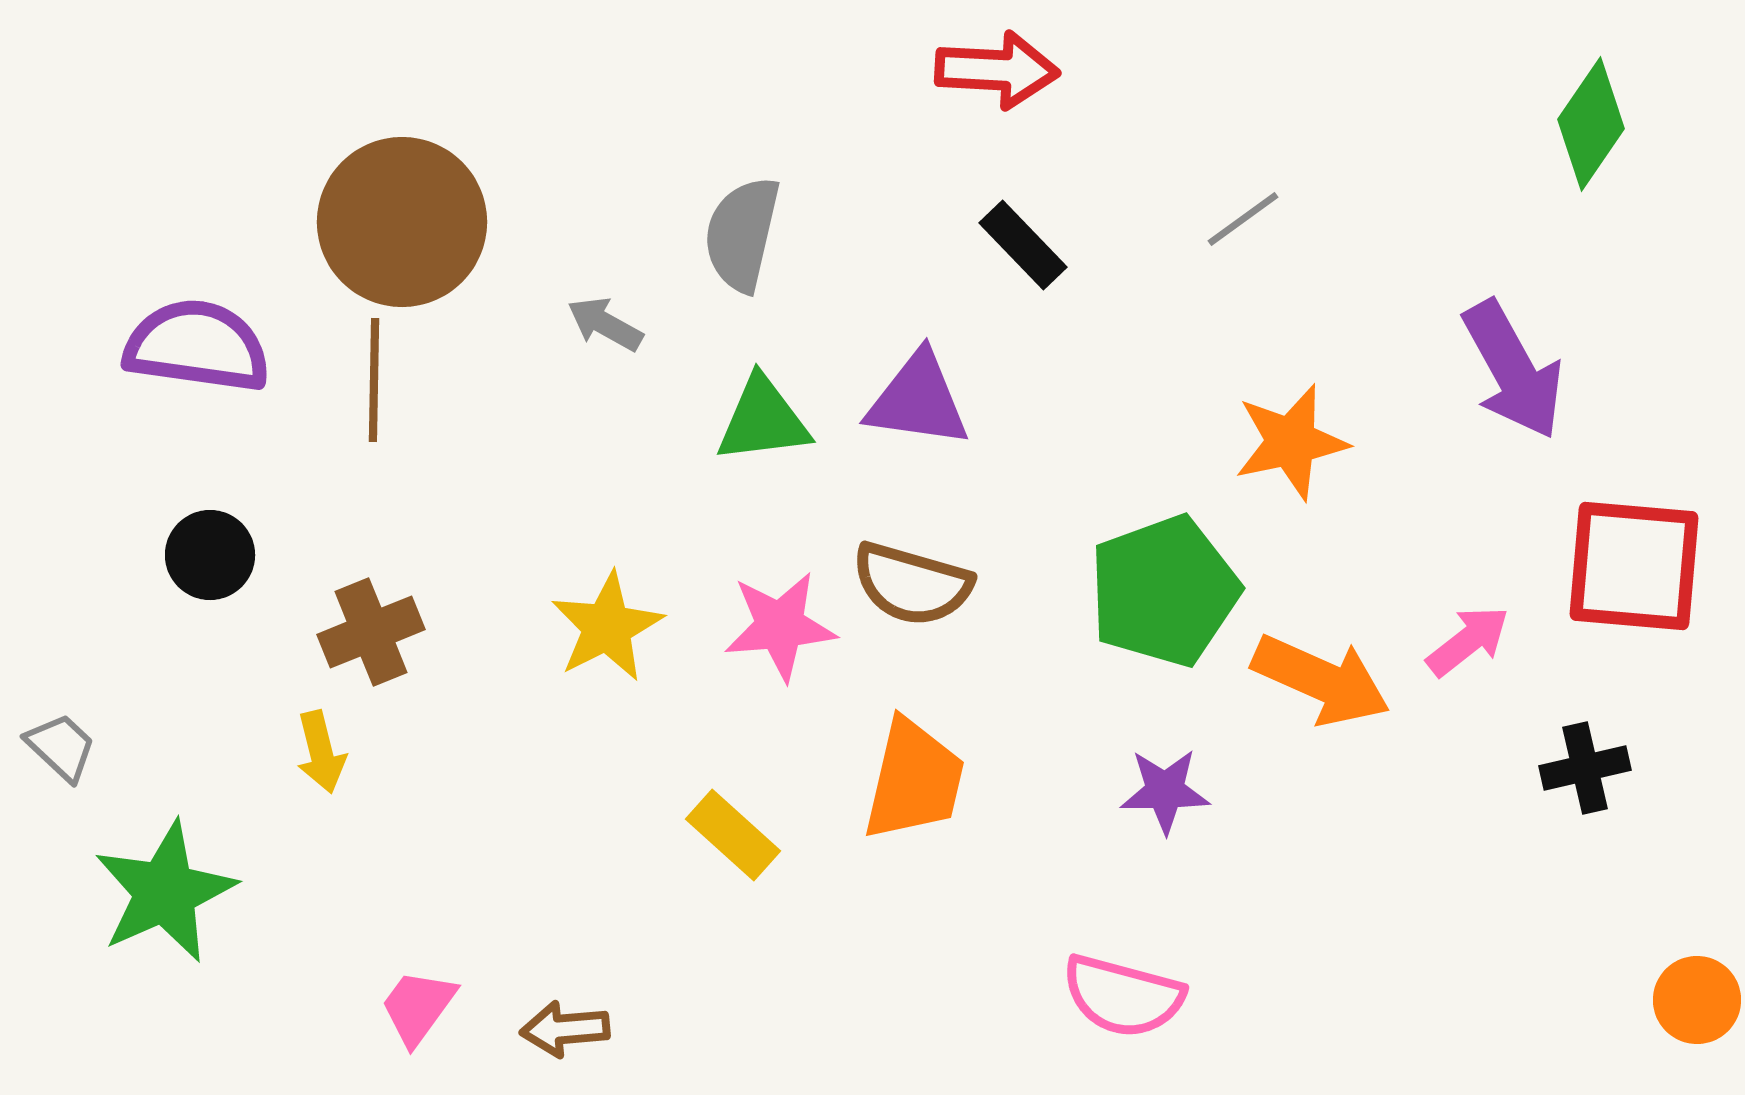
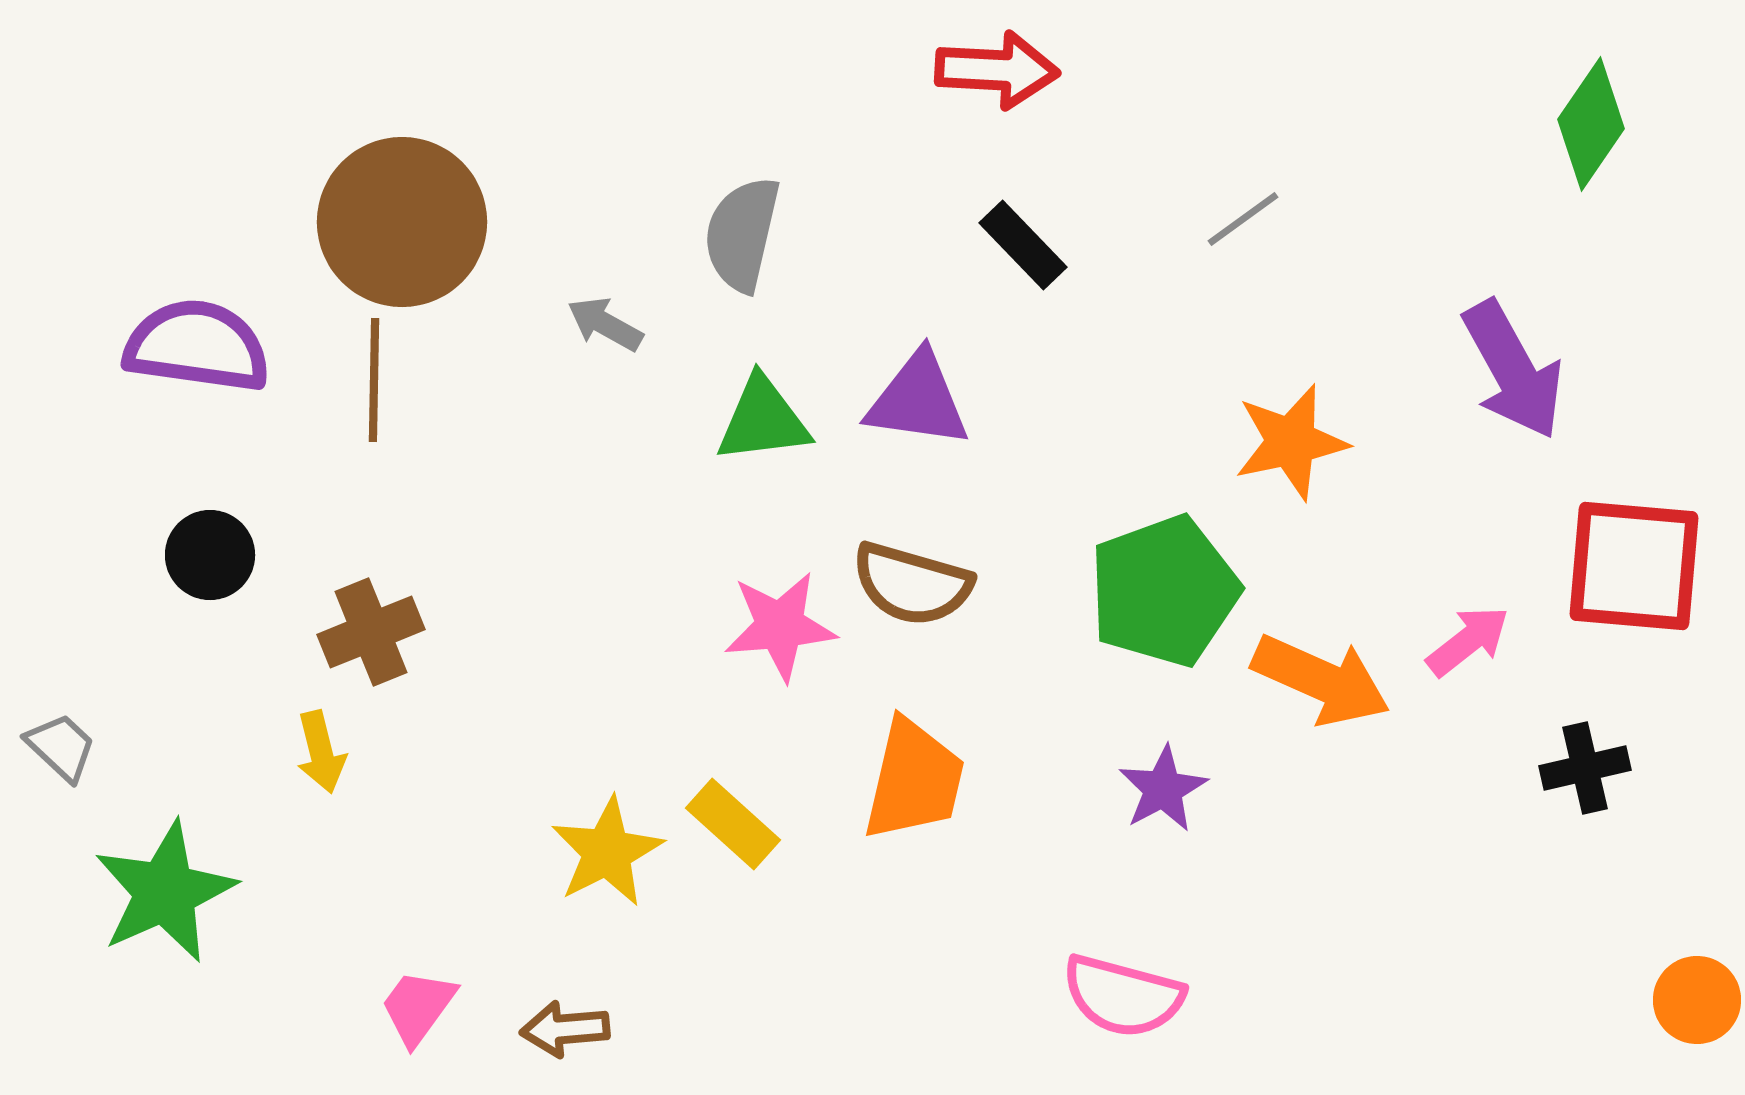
yellow star: moved 225 px down
purple star: moved 2 px left, 2 px up; rotated 28 degrees counterclockwise
yellow rectangle: moved 11 px up
